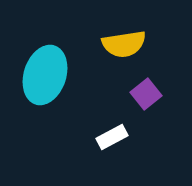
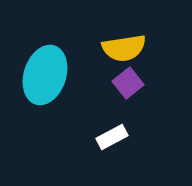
yellow semicircle: moved 4 px down
purple square: moved 18 px left, 11 px up
